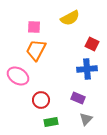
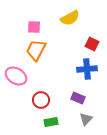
pink ellipse: moved 2 px left
